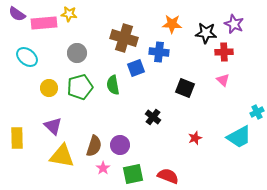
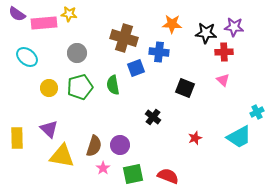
purple star: moved 3 px down; rotated 18 degrees counterclockwise
purple triangle: moved 4 px left, 3 px down
